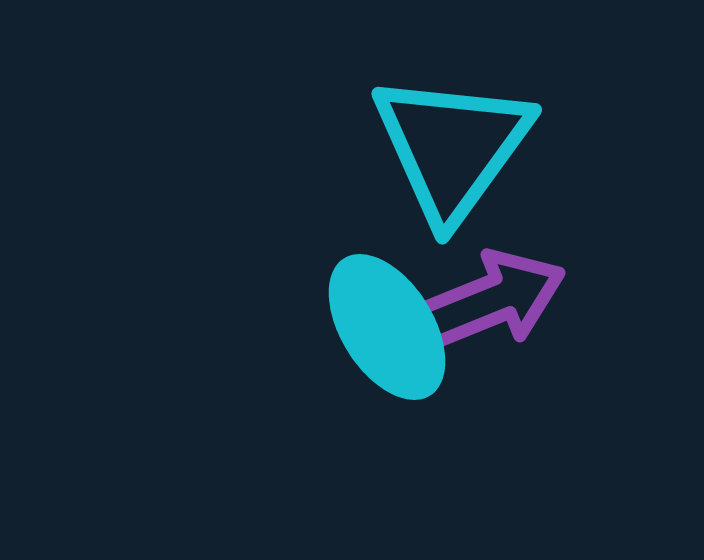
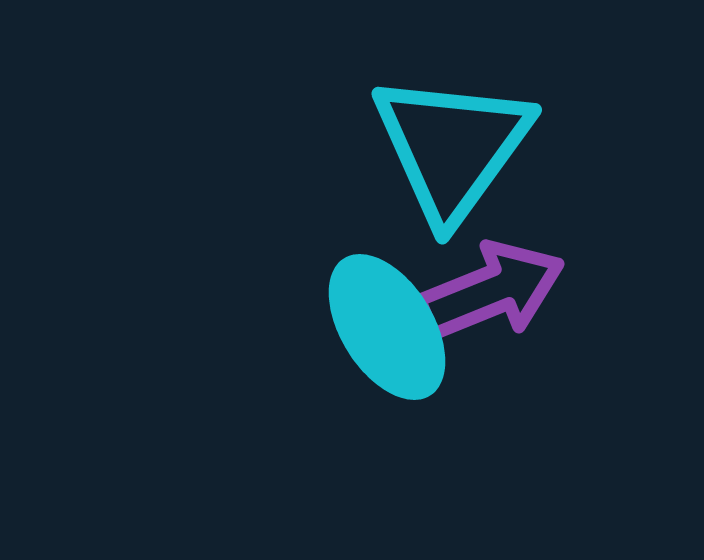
purple arrow: moved 1 px left, 9 px up
